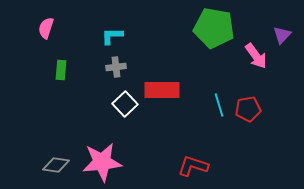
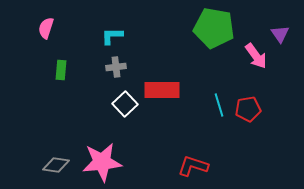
purple triangle: moved 2 px left, 1 px up; rotated 18 degrees counterclockwise
